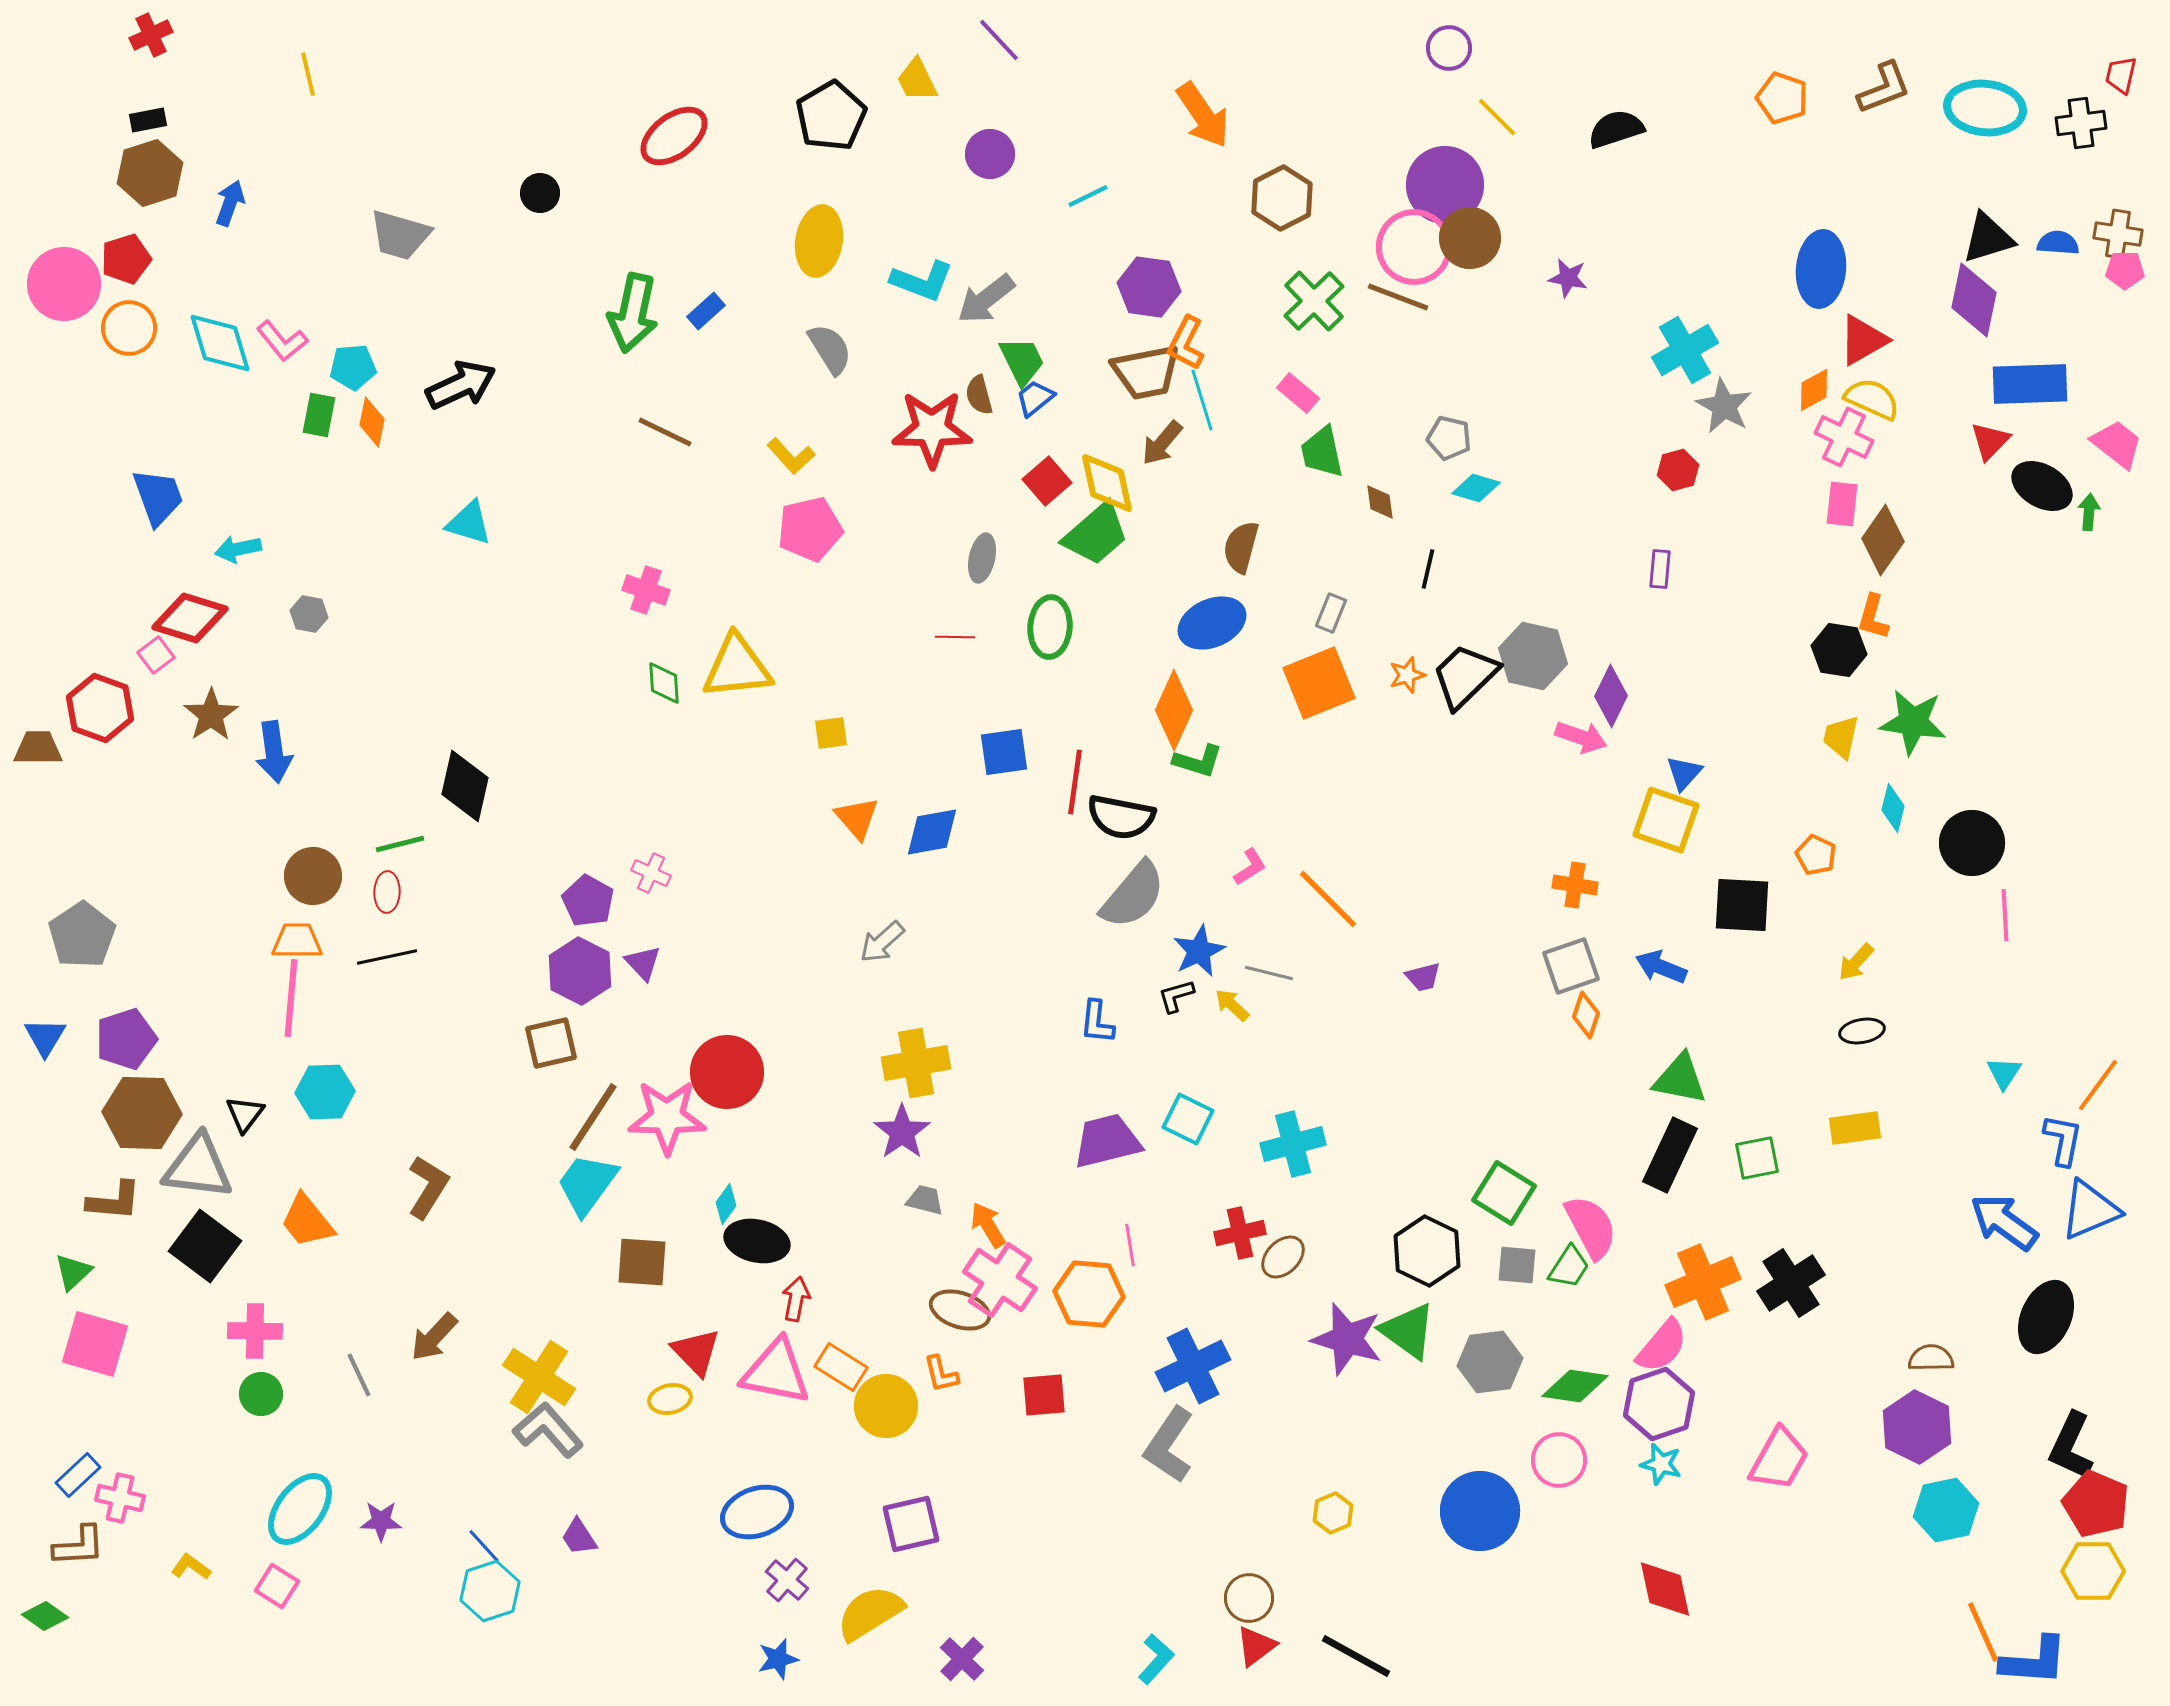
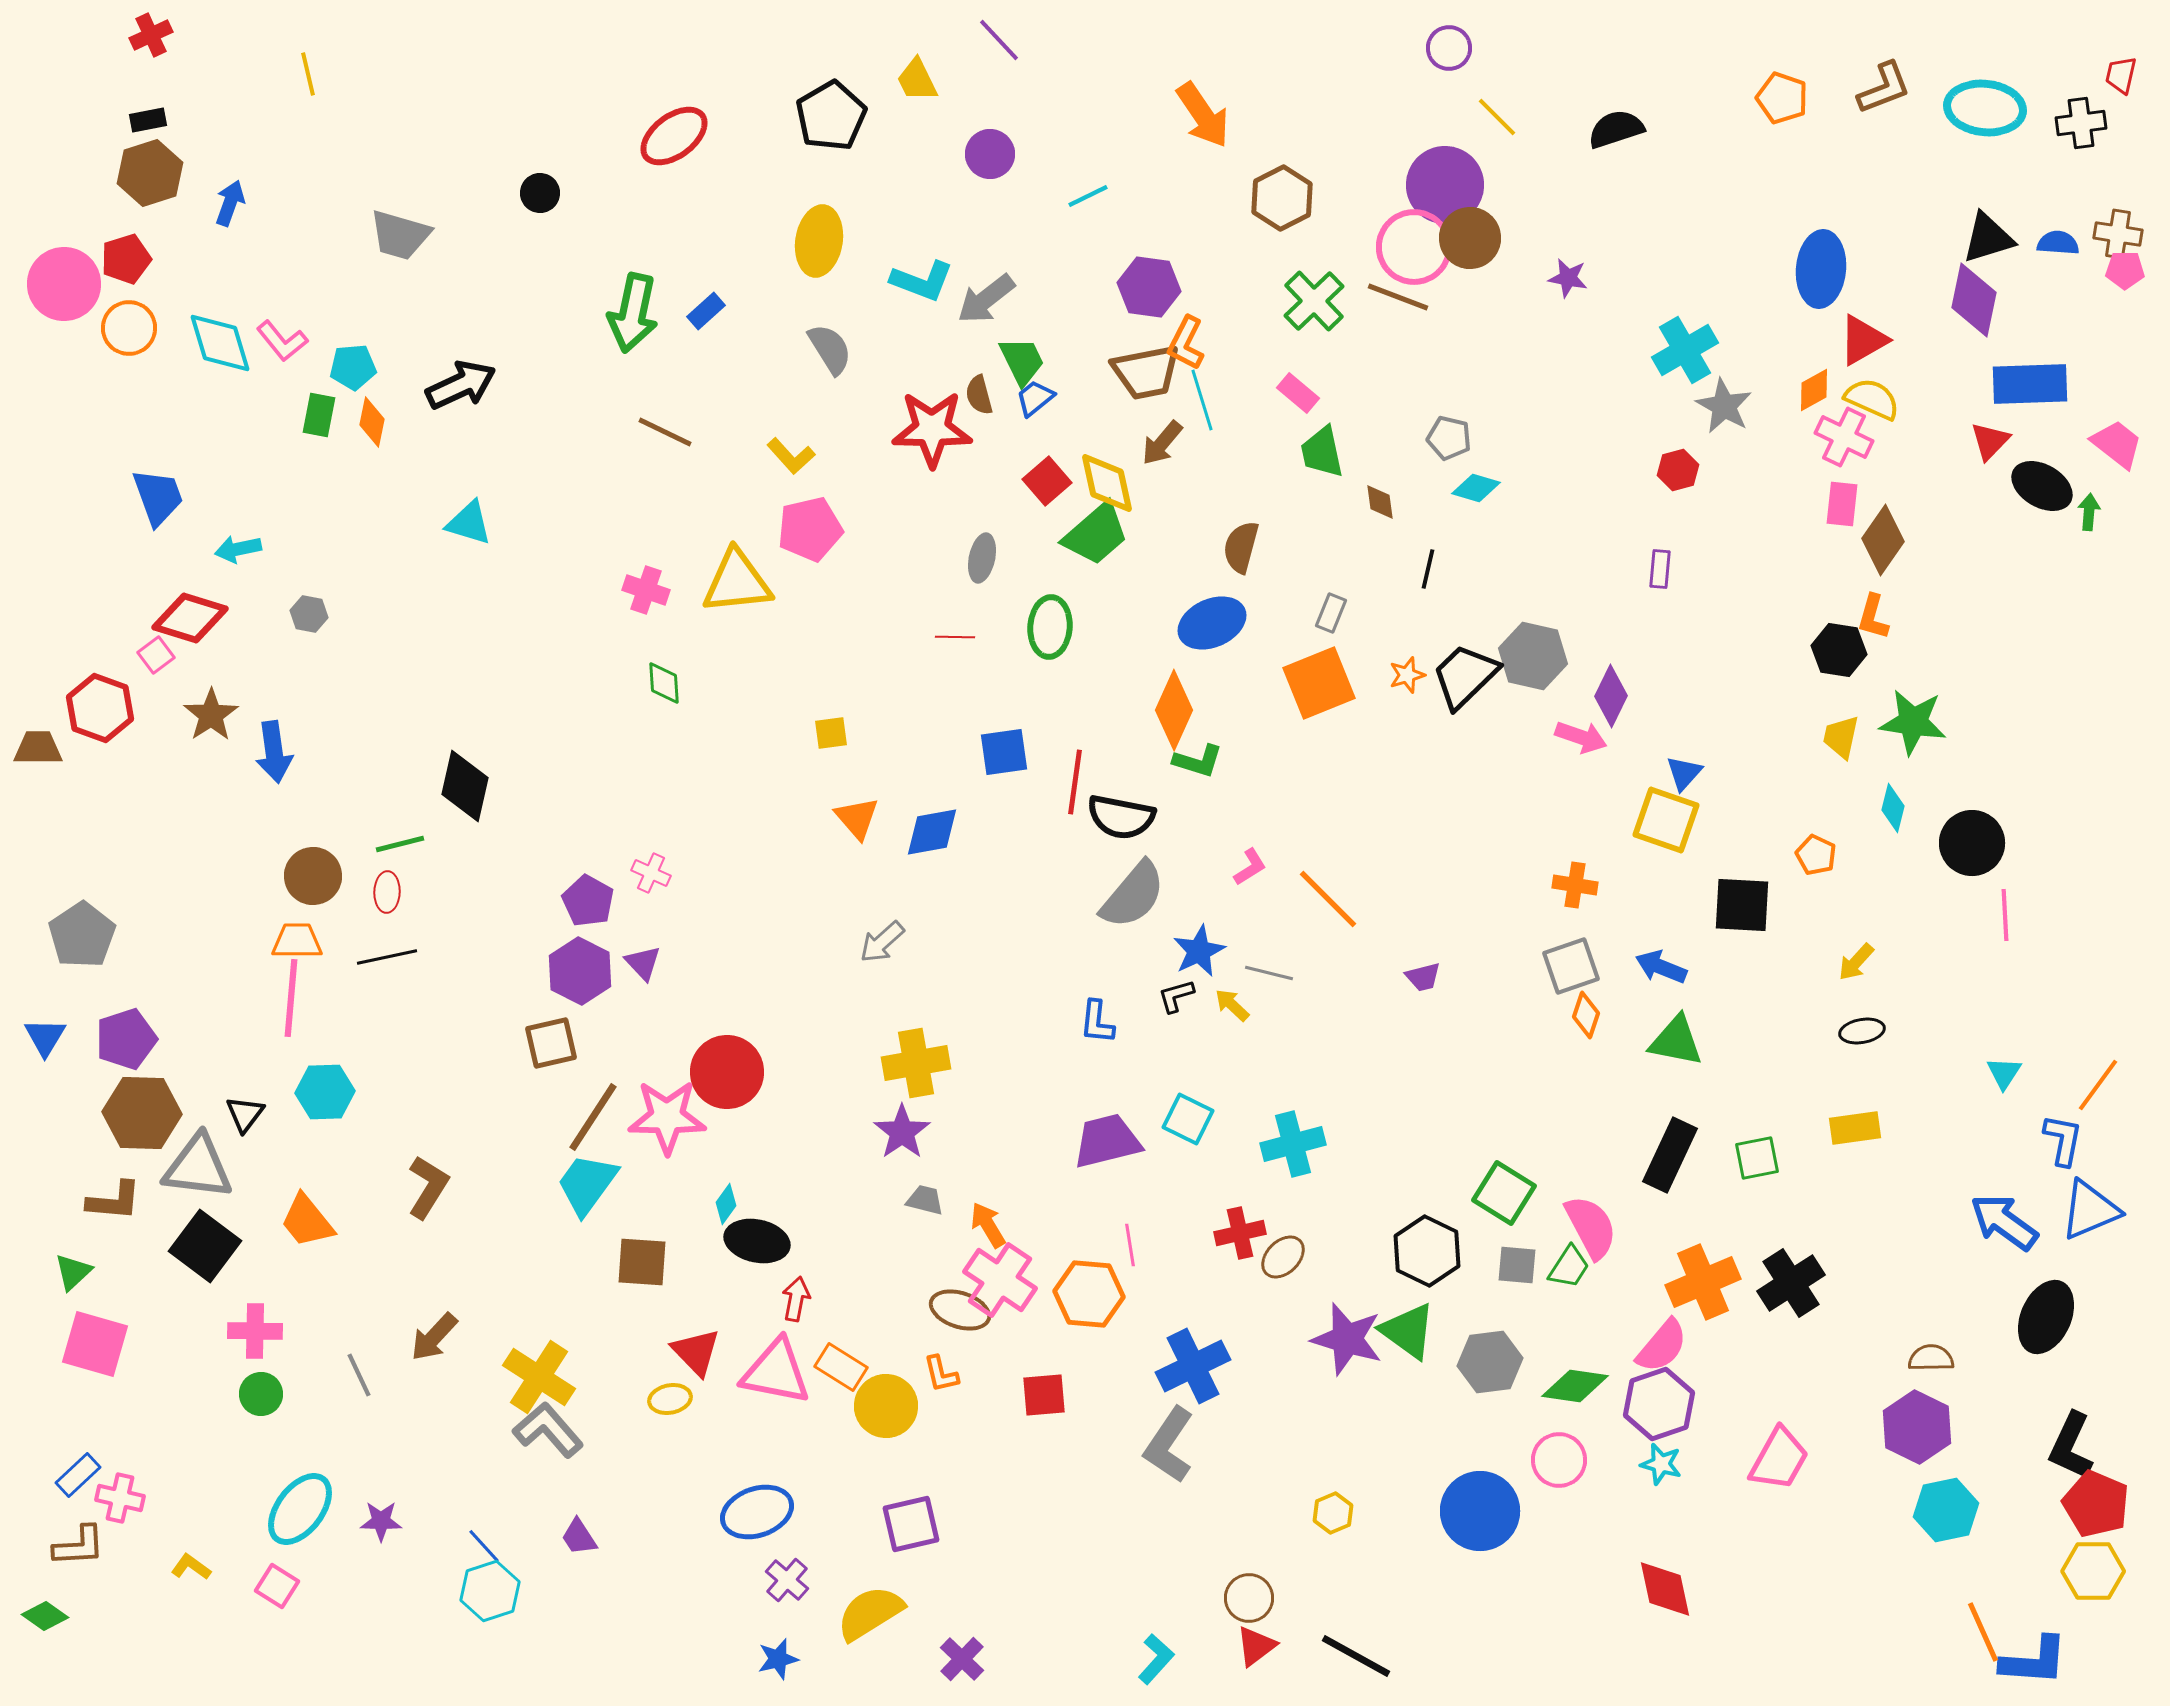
yellow triangle at (737, 667): moved 85 px up
green triangle at (1680, 1079): moved 4 px left, 38 px up
